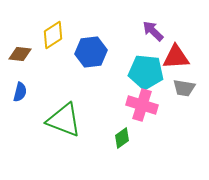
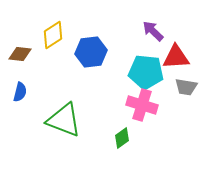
gray trapezoid: moved 2 px right, 1 px up
